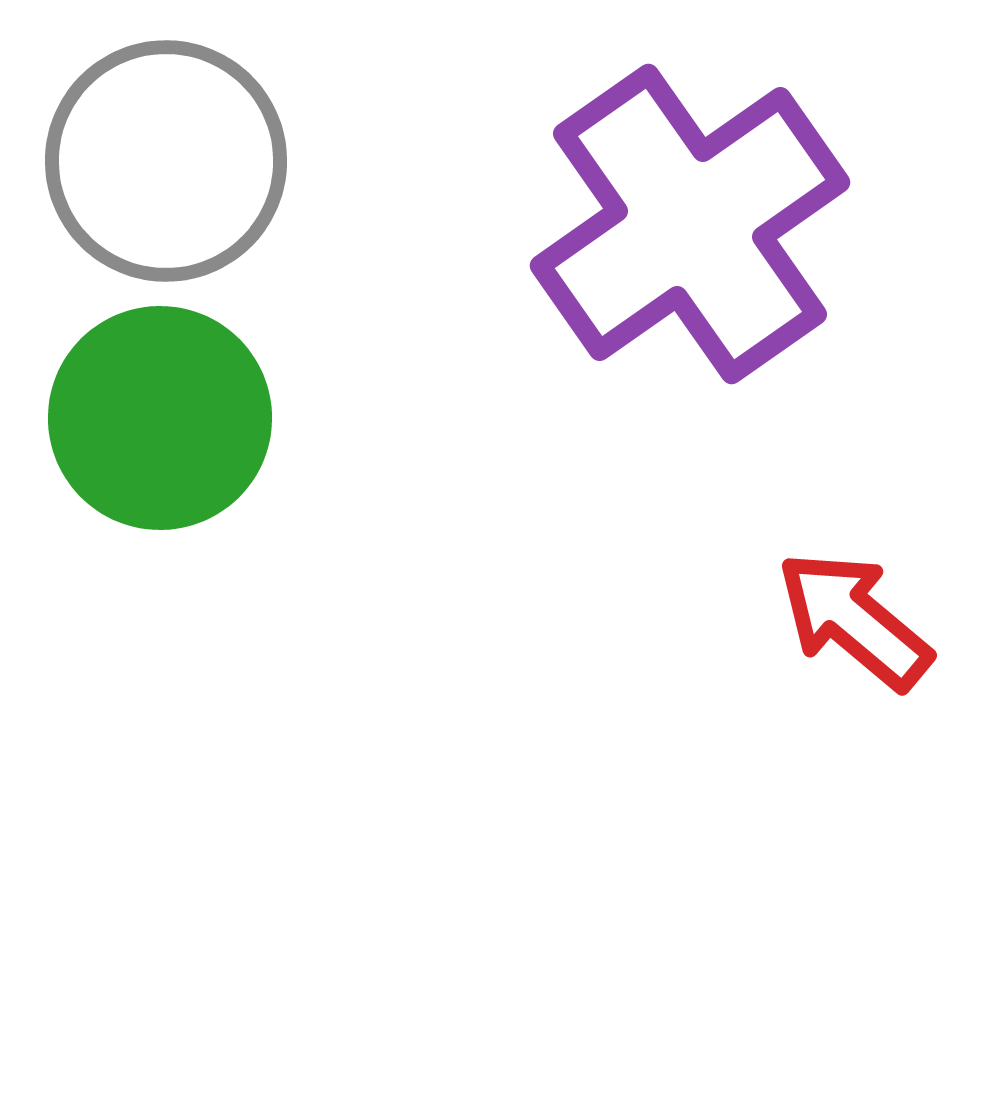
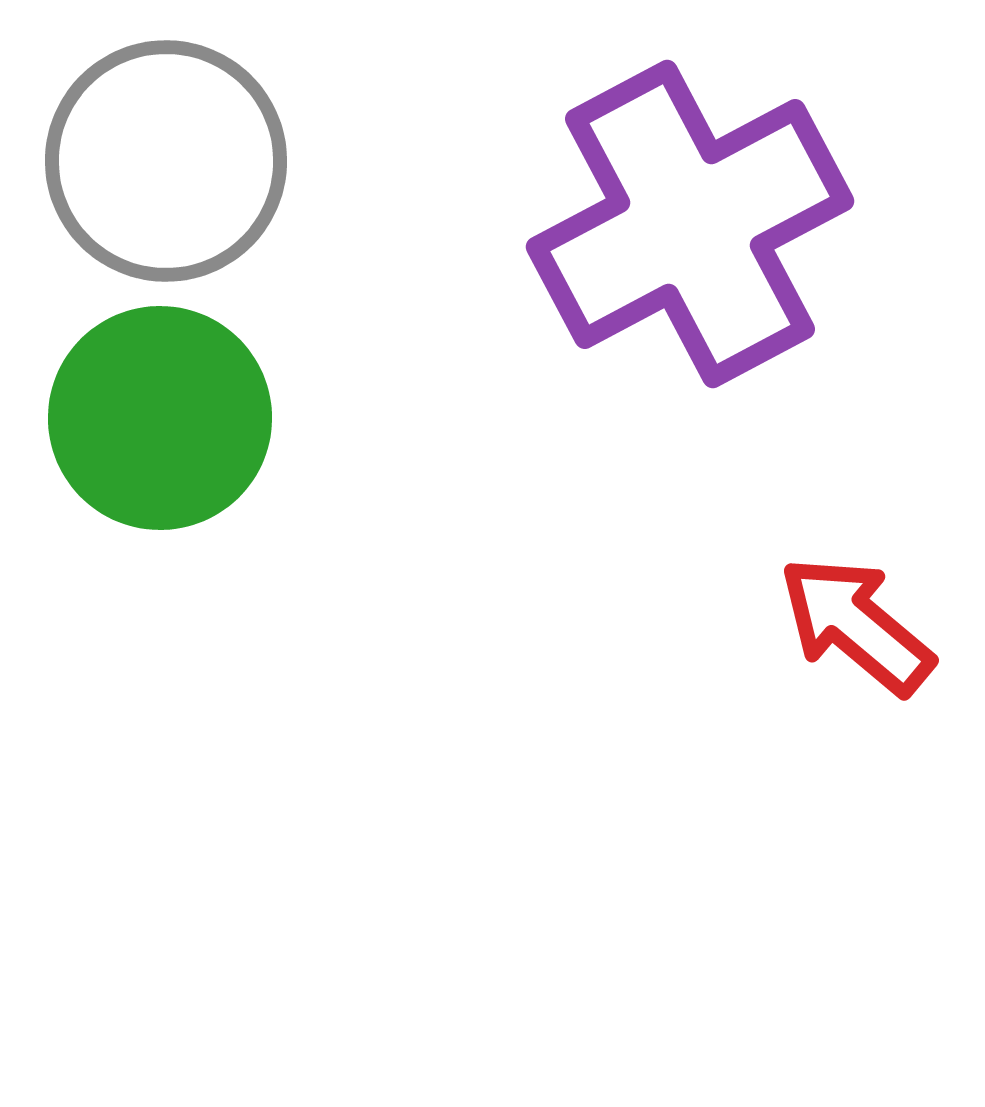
purple cross: rotated 7 degrees clockwise
red arrow: moved 2 px right, 5 px down
